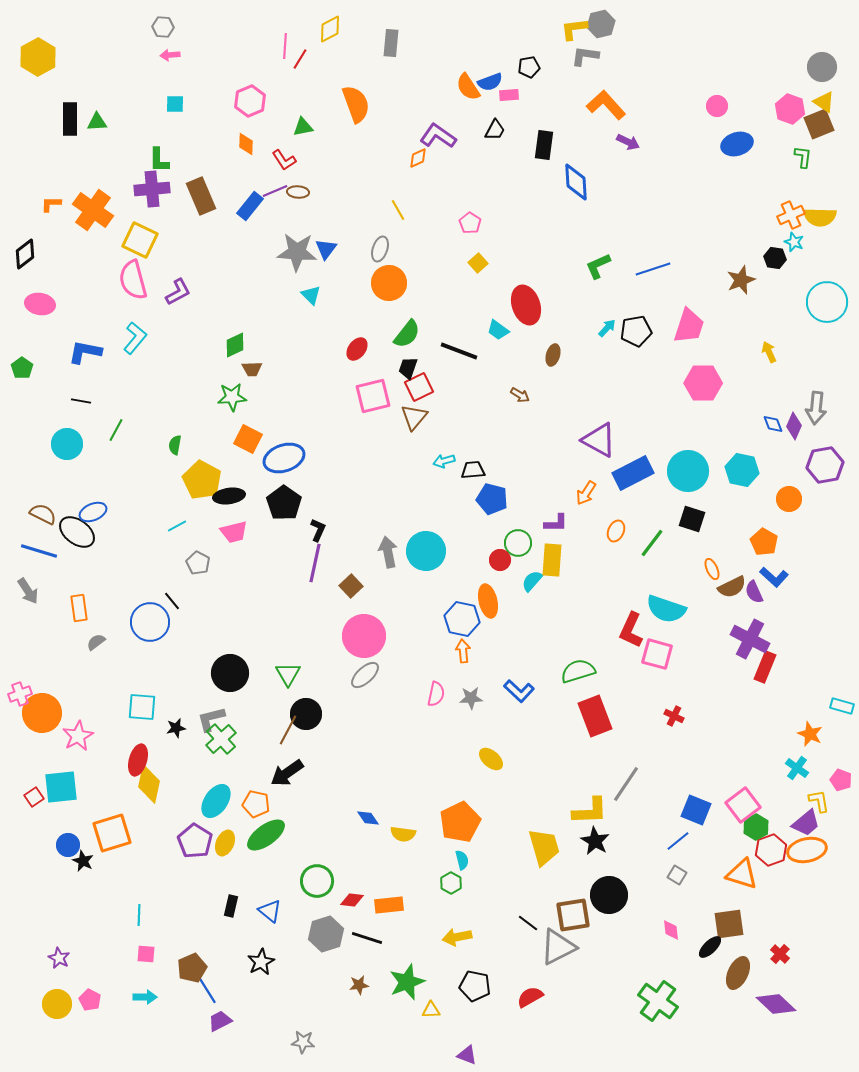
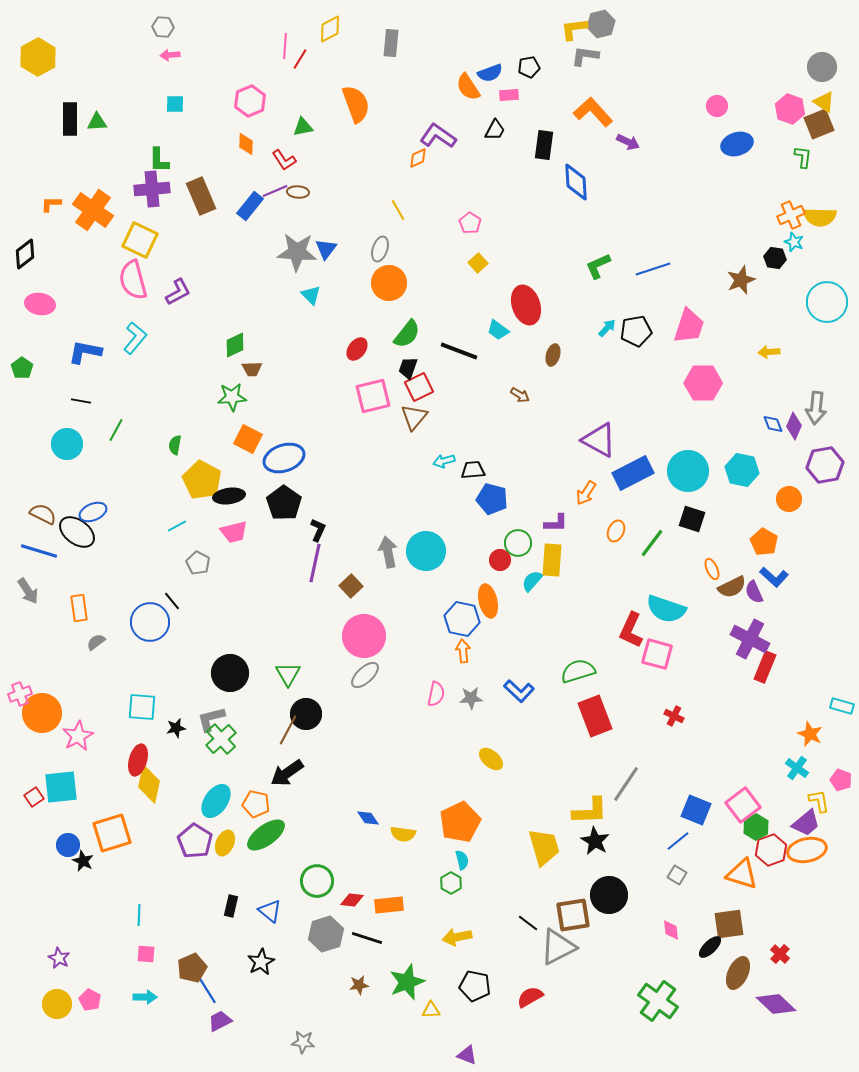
blue semicircle at (490, 82): moved 9 px up
orange L-shape at (606, 105): moved 13 px left, 7 px down
yellow arrow at (769, 352): rotated 70 degrees counterclockwise
